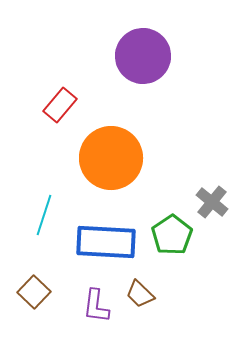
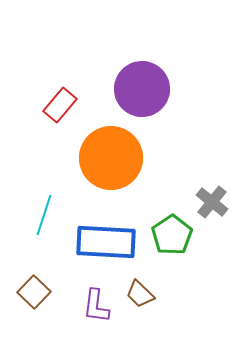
purple circle: moved 1 px left, 33 px down
